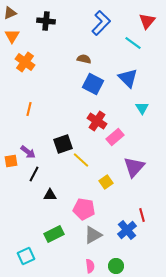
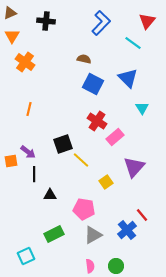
black line: rotated 28 degrees counterclockwise
red line: rotated 24 degrees counterclockwise
